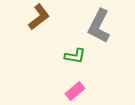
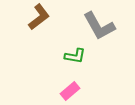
gray L-shape: rotated 56 degrees counterclockwise
pink rectangle: moved 5 px left
